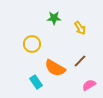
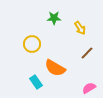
brown line: moved 7 px right, 8 px up
pink semicircle: moved 3 px down
